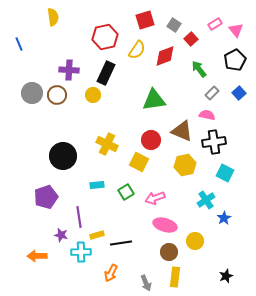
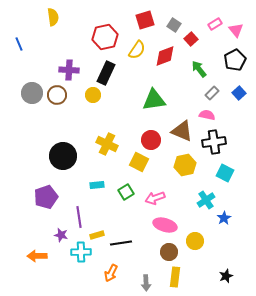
gray arrow at (146, 283): rotated 21 degrees clockwise
